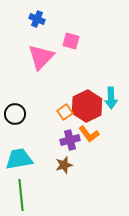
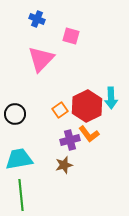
pink square: moved 5 px up
pink triangle: moved 2 px down
orange square: moved 5 px left, 2 px up
